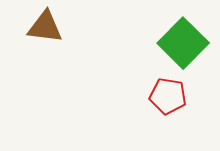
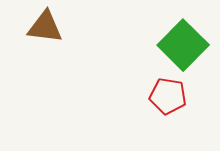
green square: moved 2 px down
